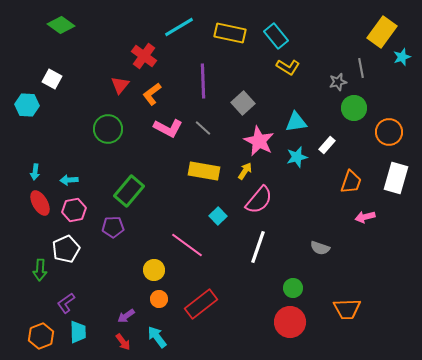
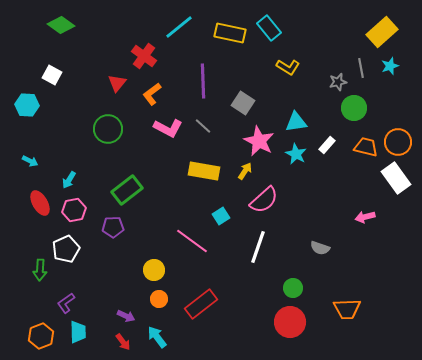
cyan line at (179, 27): rotated 8 degrees counterclockwise
yellow rectangle at (382, 32): rotated 12 degrees clockwise
cyan rectangle at (276, 36): moved 7 px left, 8 px up
cyan star at (402, 57): moved 12 px left, 9 px down
white square at (52, 79): moved 4 px up
red triangle at (120, 85): moved 3 px left, 2 px up
gray square at (243, 103): rotated 15 degrees counterclockwise
gray line at (203, 128): moved 2 px up
orange circle at (389, 132): moved 9 px right, 10 px down
cyan star at (297, 157): moved 1 px left, 3 px up; rotated 30 degrees counterclockwise
cyan arrow at (35, 172): moved 5 px left, 11 px up; rotated 70 degrees counterclockwise
white rectangle at (396, 178): rotated 52 degrees counterclockwise
cyan arrow at (69, 180): rotated 54 degrees counterclockwise
orange trapezoid at (351, 182): moved 15 px right, 35 px up; rotated 95 degrees counterclockwise
green rectangle at (129, 191): moved 2 px left, 1 px up; rotated 12 degrees clockwise
pink semicircle at (259, 200): moved 5 px right; rotated 8 degrees clockwise
cyan square at (218, 216): moved 3 px right; rotated 12 degrees clockwise
pink line at (187, 245): moved 5 px right, 4 px up
purple arrow at (126, 316): rotated 120 degrees counterclockwise
